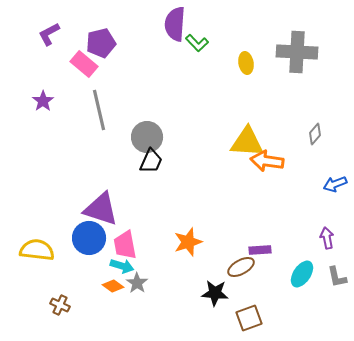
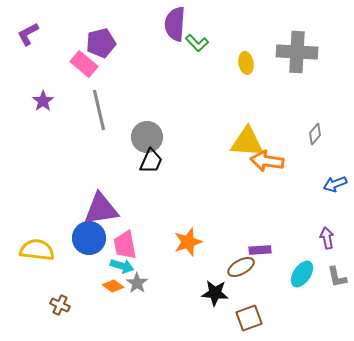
purple L-shape: moved 21 px left
purple triangle: rotated 27 degrees counterclockwise
